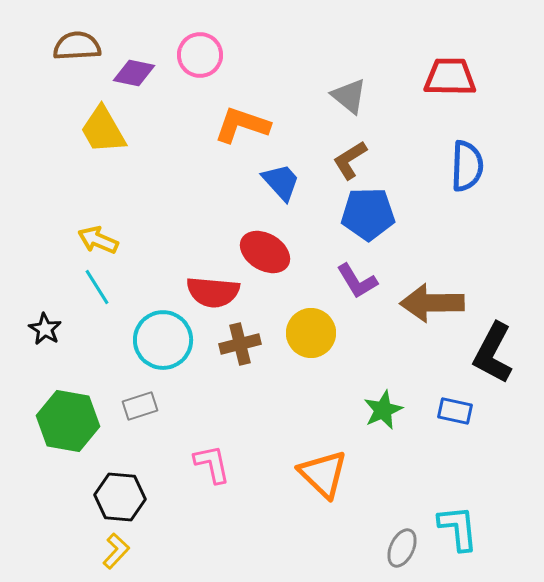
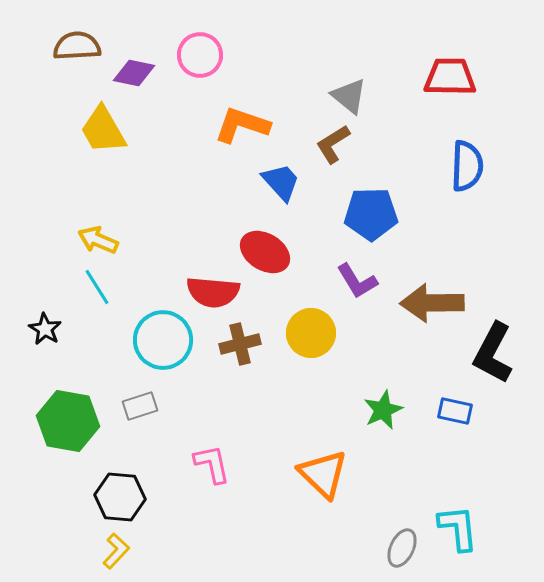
brown L-shape: moved 17 px left, 16 px up
blue pentagon: moved 3 px right
